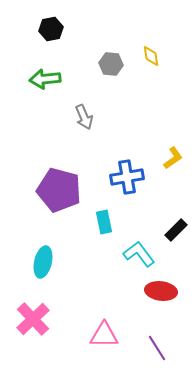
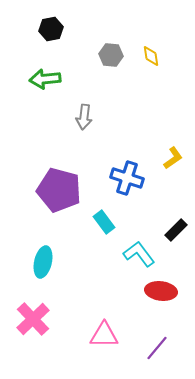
gray hexagon: moved 9 px up
gray arrow: rotated 30 degrees clockwise
blue cross: moved 1 px down; rotated 28 degrees clockwise
cyan rectangle: rotated 25 degrees counterclockwise
purple line: rotated 72 degrees clockwise
